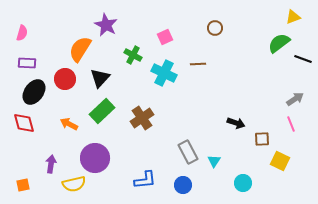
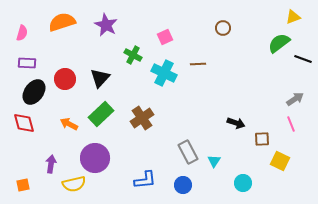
brown circle: moved 8 px right
orange semicircle: moved 18 px left, 27 px up; rotated 40 degrees clockwise
green rectangle: moved 1 px left, 3 px down
